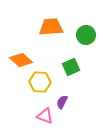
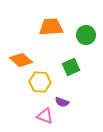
purple semicircle: rotated 96 degrees counterclockwise
